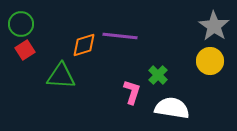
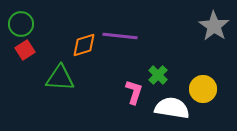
yellow circle: moved 7 px left, 28 px down
green triangle: moved 1 px left, 2 px down
pink L-shape: moved 2 px right
